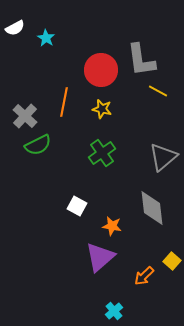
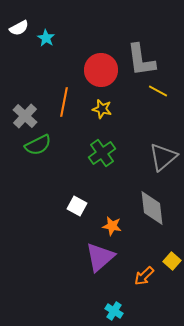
white semicircle: moved 4 px right
cyan cross: rotated 18 degrees counterclockwise
